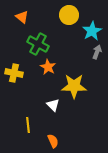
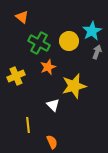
yellow circle: moved 26 px down
green cross: moved 1 px right, 1 px up
orange star: rotated 21 degrees clockwise
yellow cross: moved 2 px right, 3 px down; rotated 36 degrees counterclockwise
yellow star: rotated 15 degrees counterclockwise
orange semicircle: moved 1 px left, 1 px down
